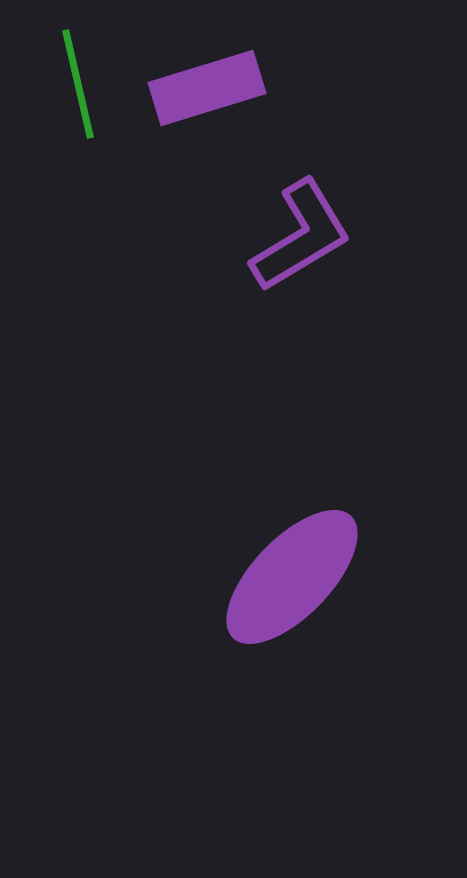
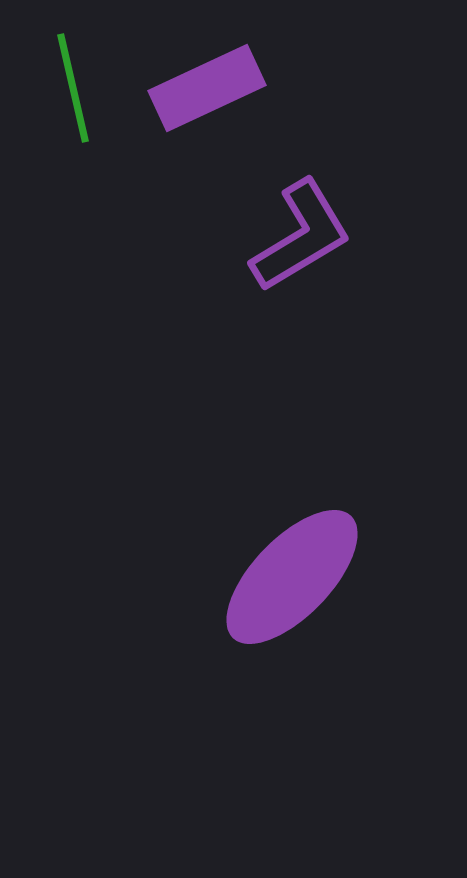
green line: moved 5 px left, 4 px down
purple rectangle: rotated 8 degrees counterclockwise
